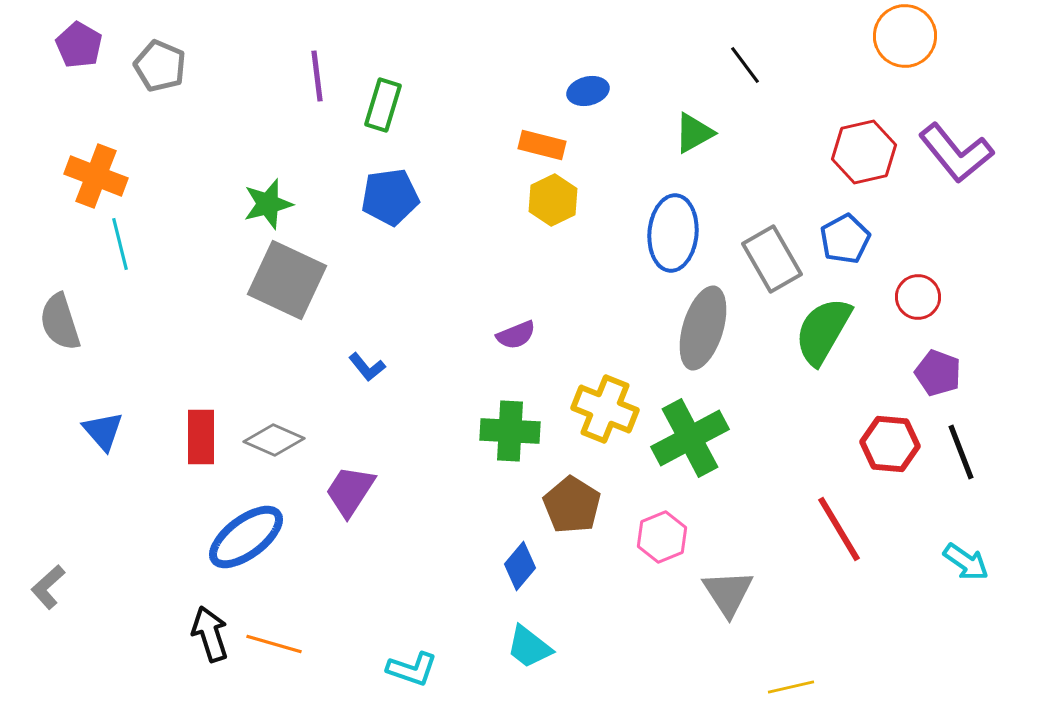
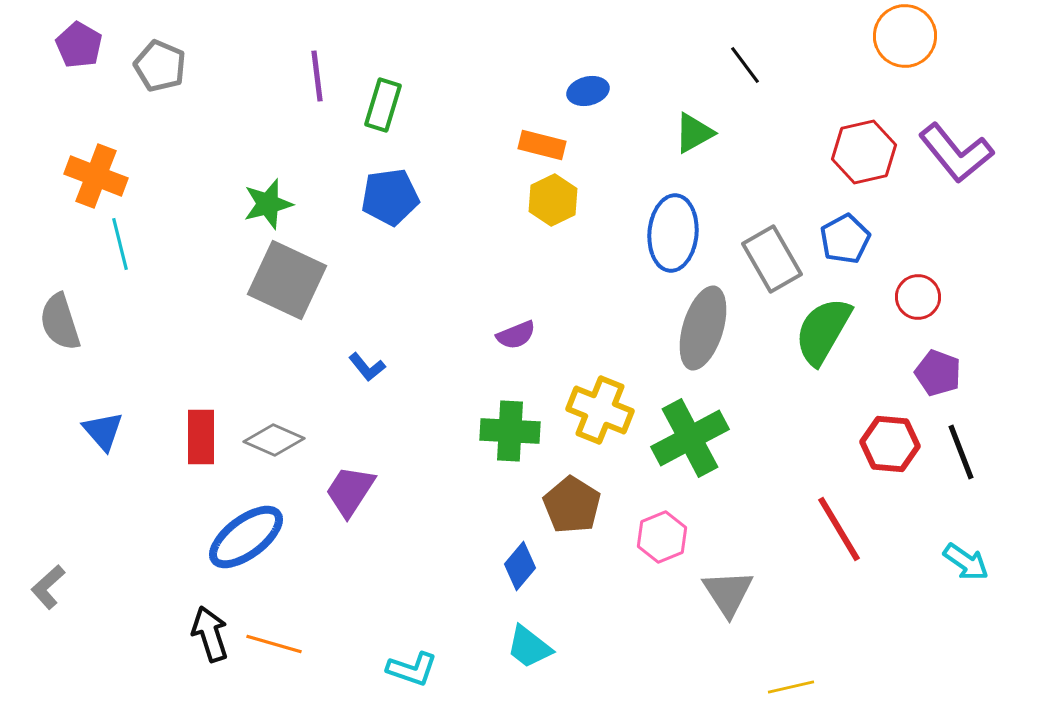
yellow cross at (605, 409): moved 5 px left, 1 px down
